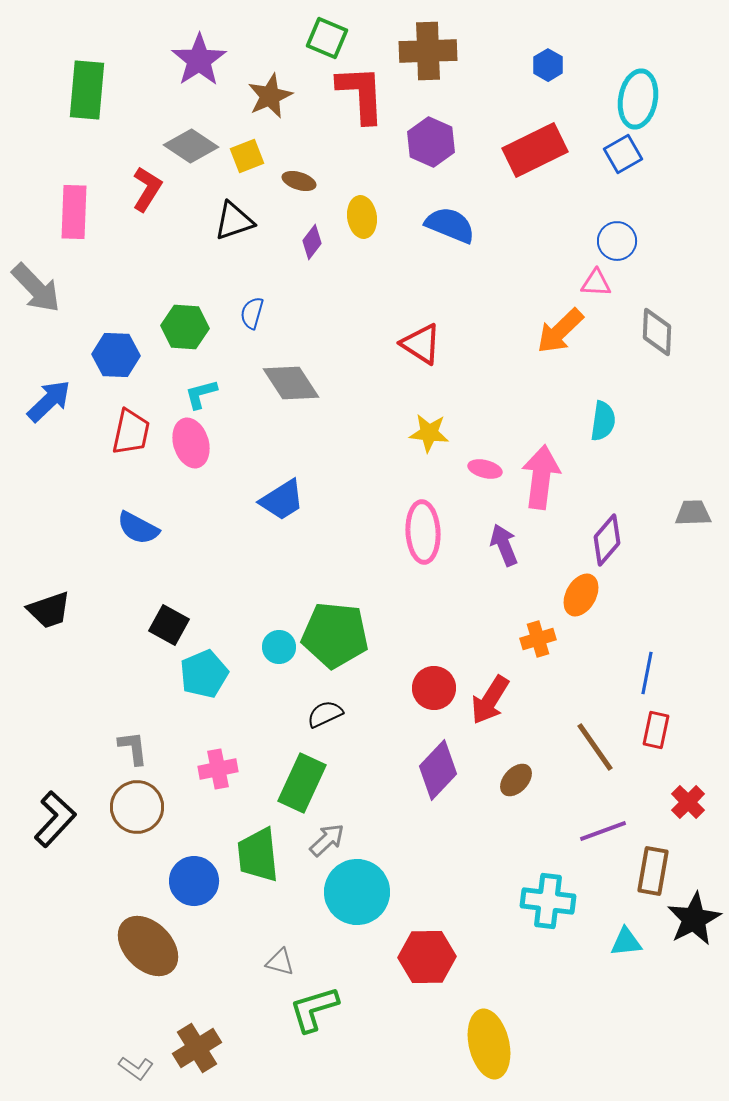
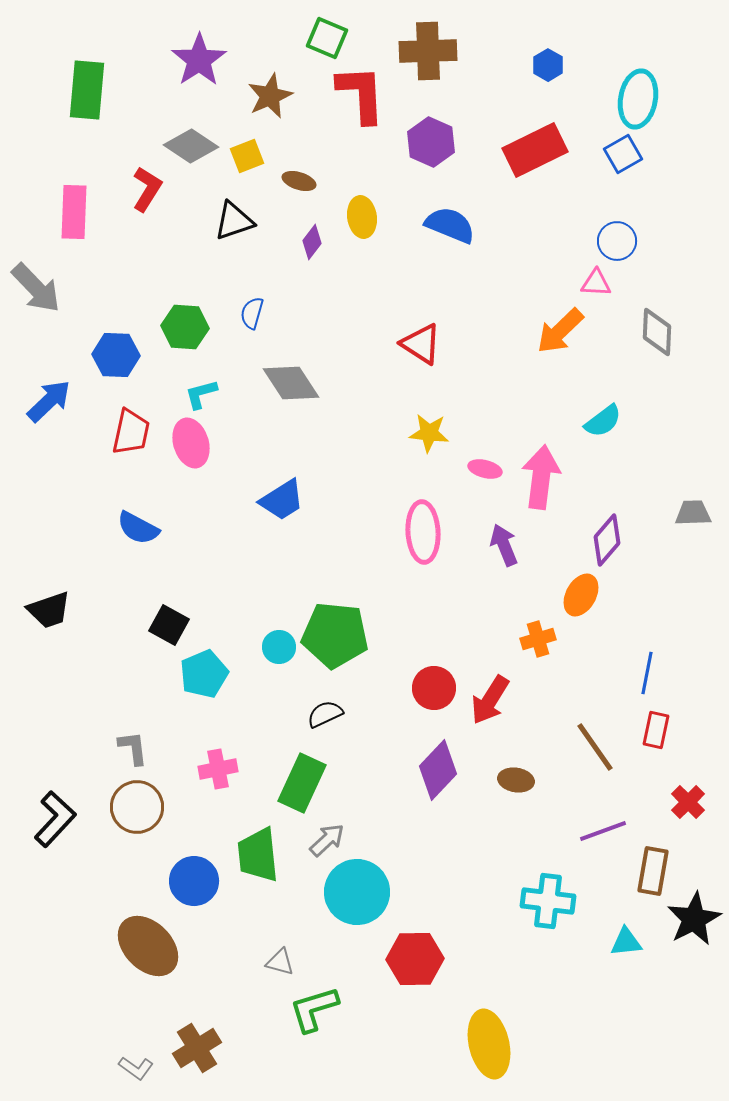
cyan semicircle at (603, 421): rotated 45 degrees clockwise
brown ellipse at (516, 780): rotated 56 degrees clockwise
red hexagon at (427, 957): moved 12 px left, 2 px down
